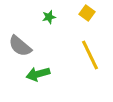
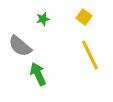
yellow square: moved 3 px left, 4 px down
green star: moved 6 px left, 2 px down
green arrow: rotated 80 degrees clockwise
